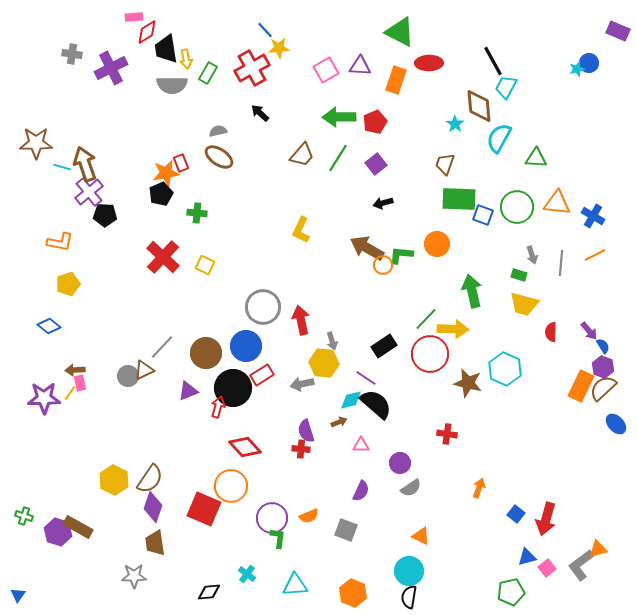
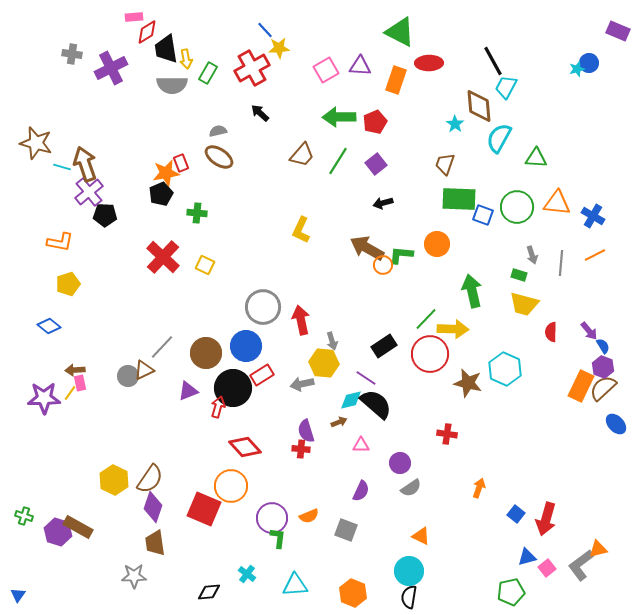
brown star at (36, 143): rotated 16 degrees clockwise
green line at (338, 158): moved 3 px down
